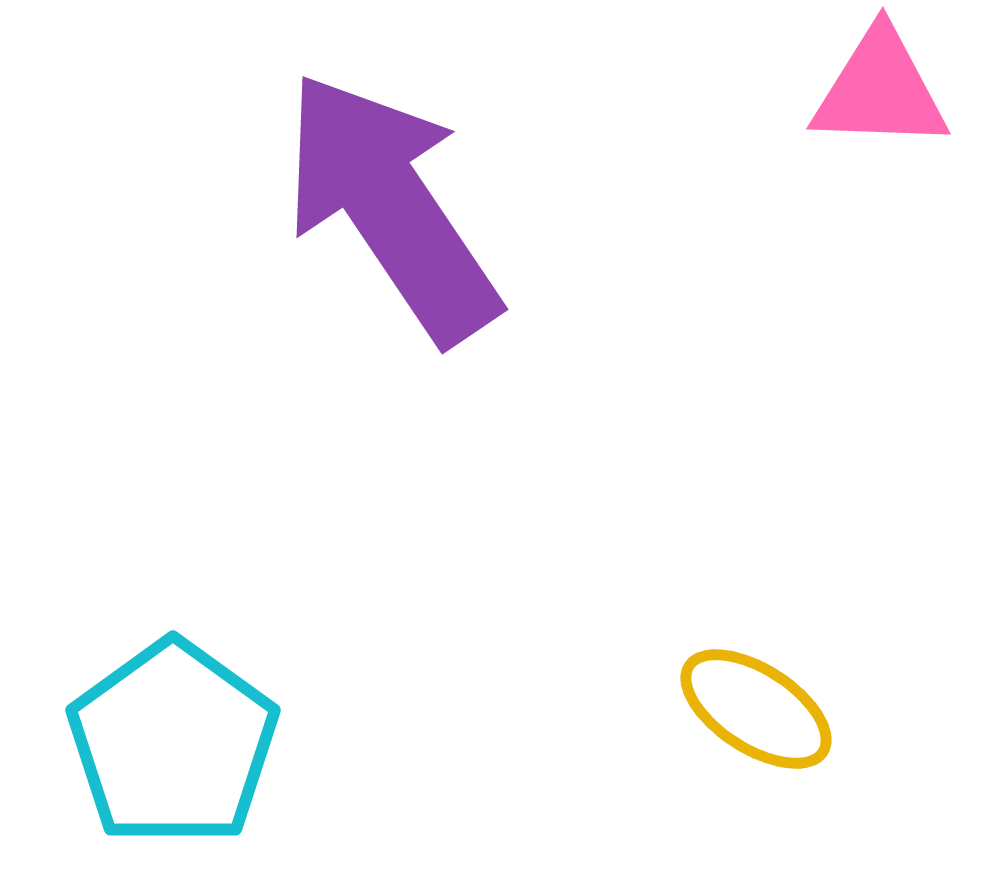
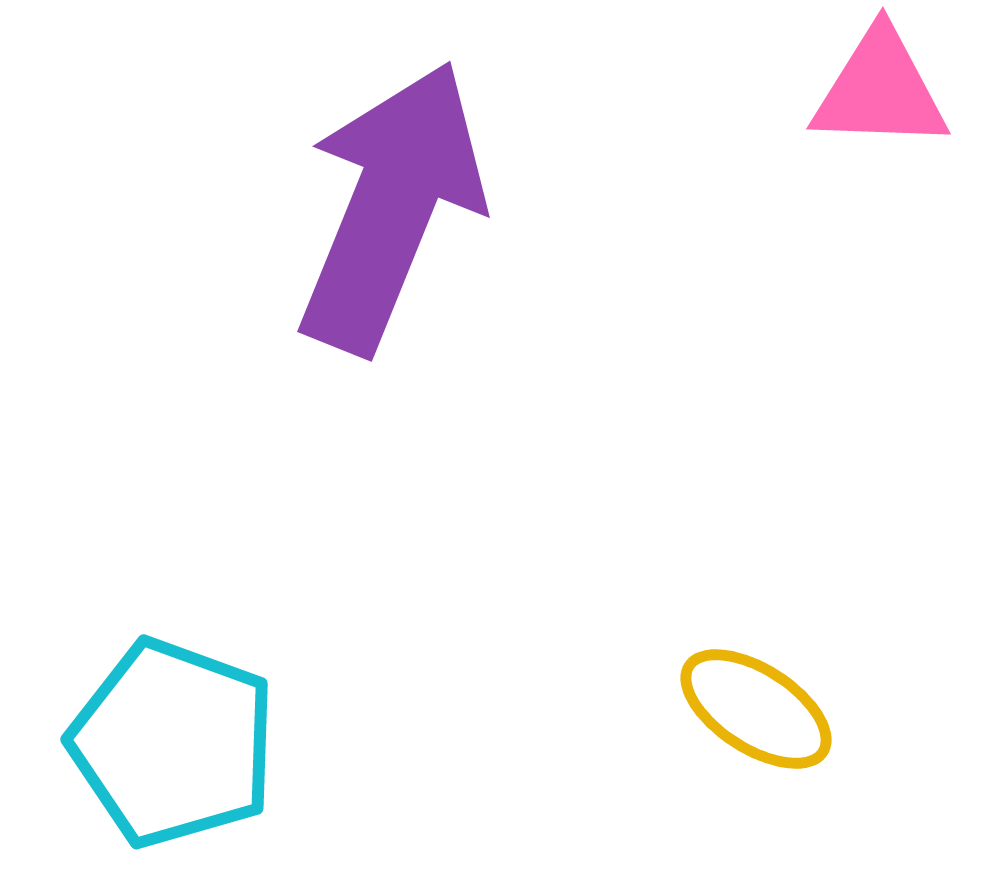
purple arrow: rotated 56 degrees clockwise
cyan pentagon: rotated 16 degrees counterclockwise
